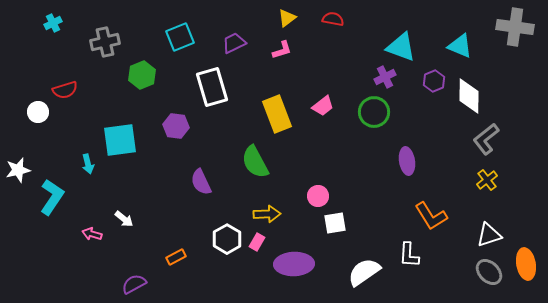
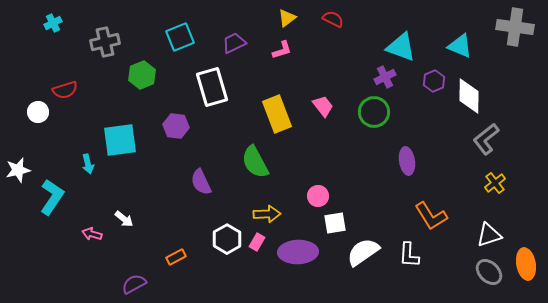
red semicircle at (333, 19): rotated 15 degrees clockwise
pink trapezoid at (323, 106): rotated 90 degrees counterclockwise
yellow cross at (487, 180): moved 8 px right, 3 px down
purple ellipse at (294, 264): moved 4 px right, 12 px up
white semicircle at (364, 272): moved 1 px left, 20 px up
